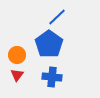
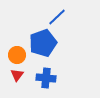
blue pentagon: moved 6 px left, 1 px up; rotated 16 degrees clockwise
blue cross: moved 6 px left, 1 px down
